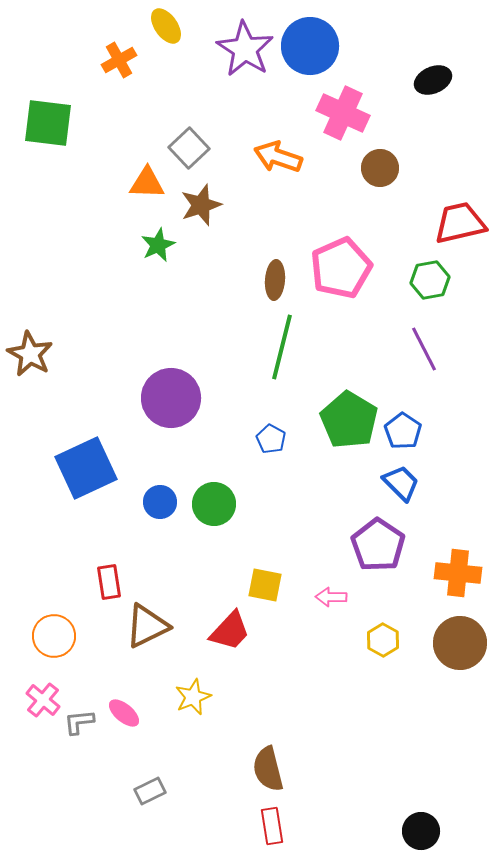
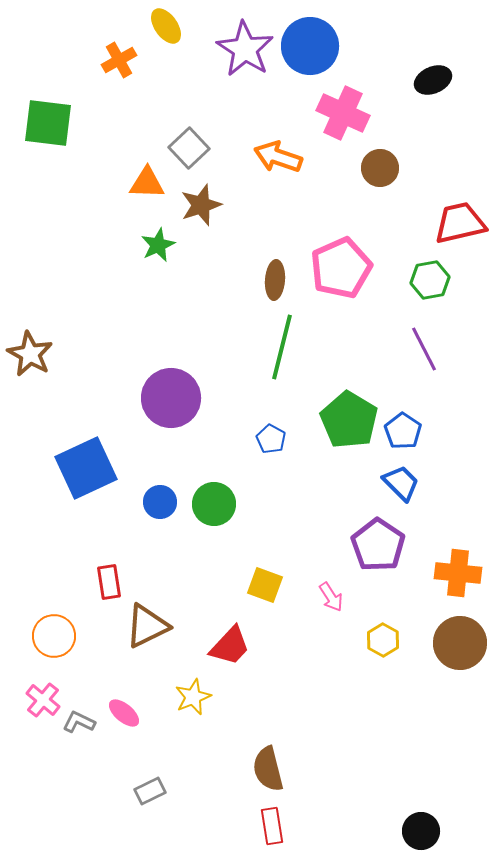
yellow square at (265, 585): rotated 9 degrees clockwise
pink arrow at (331, 597): rotated 124 degrees counterclockwise
red trapezoid at (230, 631): moved 15 px down
gray L-shape at (79, 722): rotated 32 degrees clockwise
